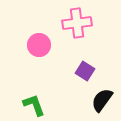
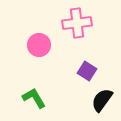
purple square: moved 2 px right
green L-shape: moved 7 px up; rotated 10 degrees counterclockwise
